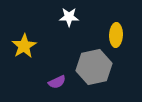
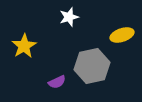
white star: rotated 18 degrees counterclockwise
yellow ellipse: moved 6 px right; rotated 70 degrees clockwise
gray hexagon: moved 2 px left, 1 px up
